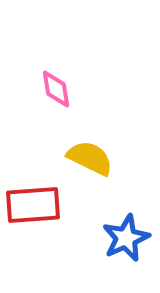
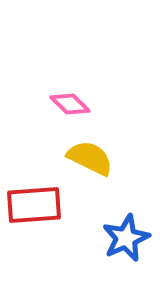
pink diamond: moved 14 px right, 15 px down; rotated 36 degrees counterclockwise
red rectangle: moved 1 px right
